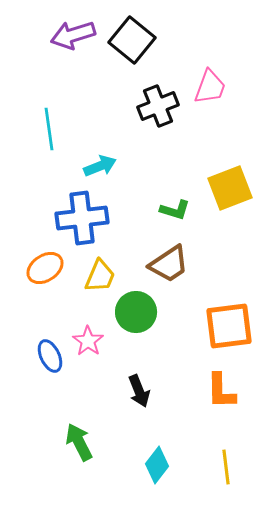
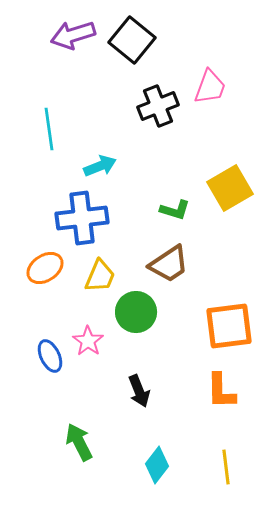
yellow square: rotated 9 degrees counterclockwise
